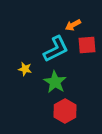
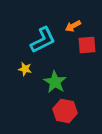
orange arrow: moved 1 px down
cyan L-shape: moved 13 px left, 9 px up
red hexagon: rotated 20 degrees counterclockwise
